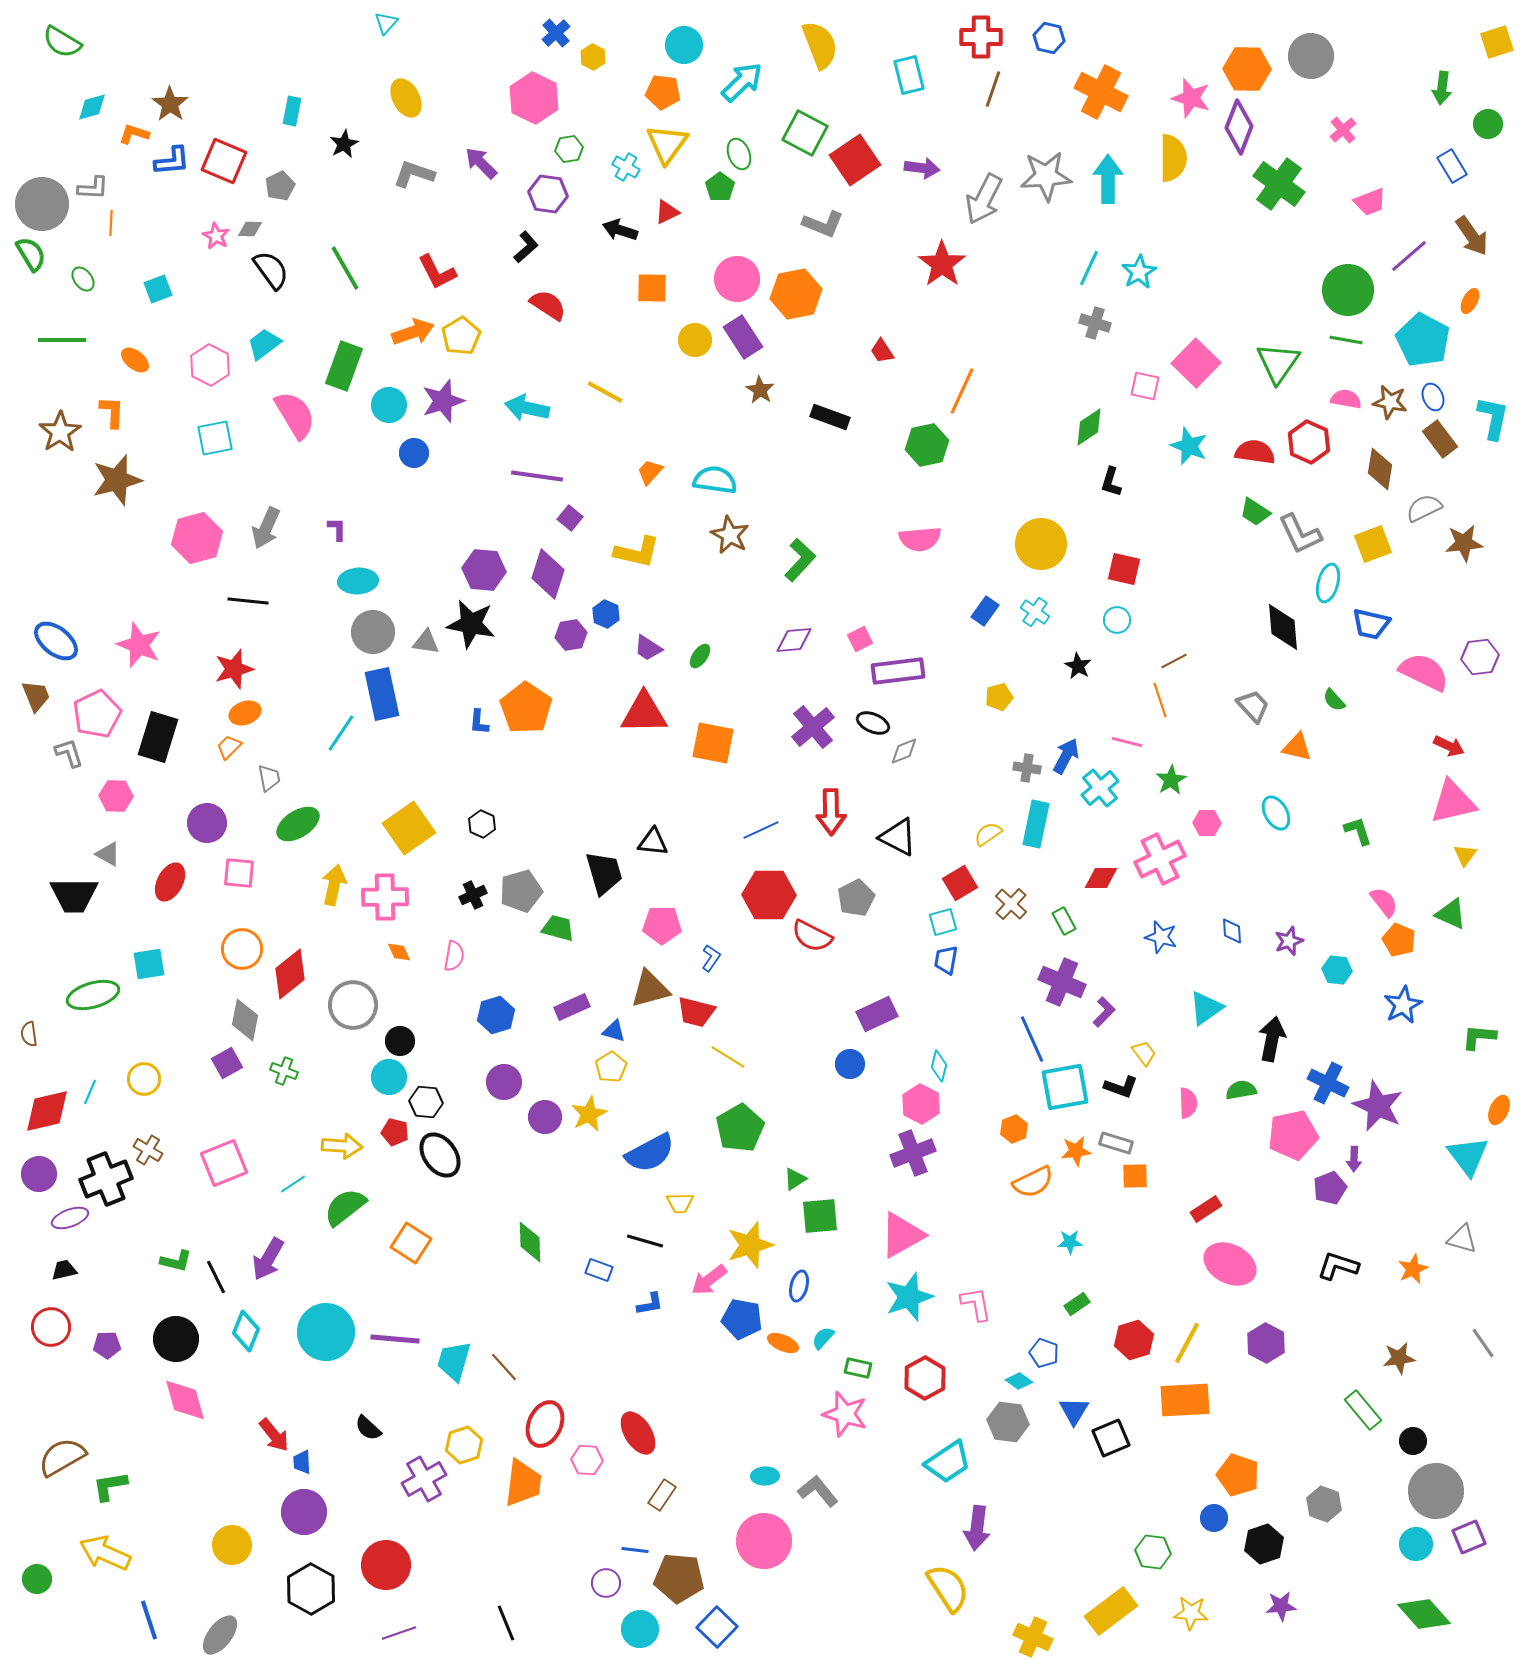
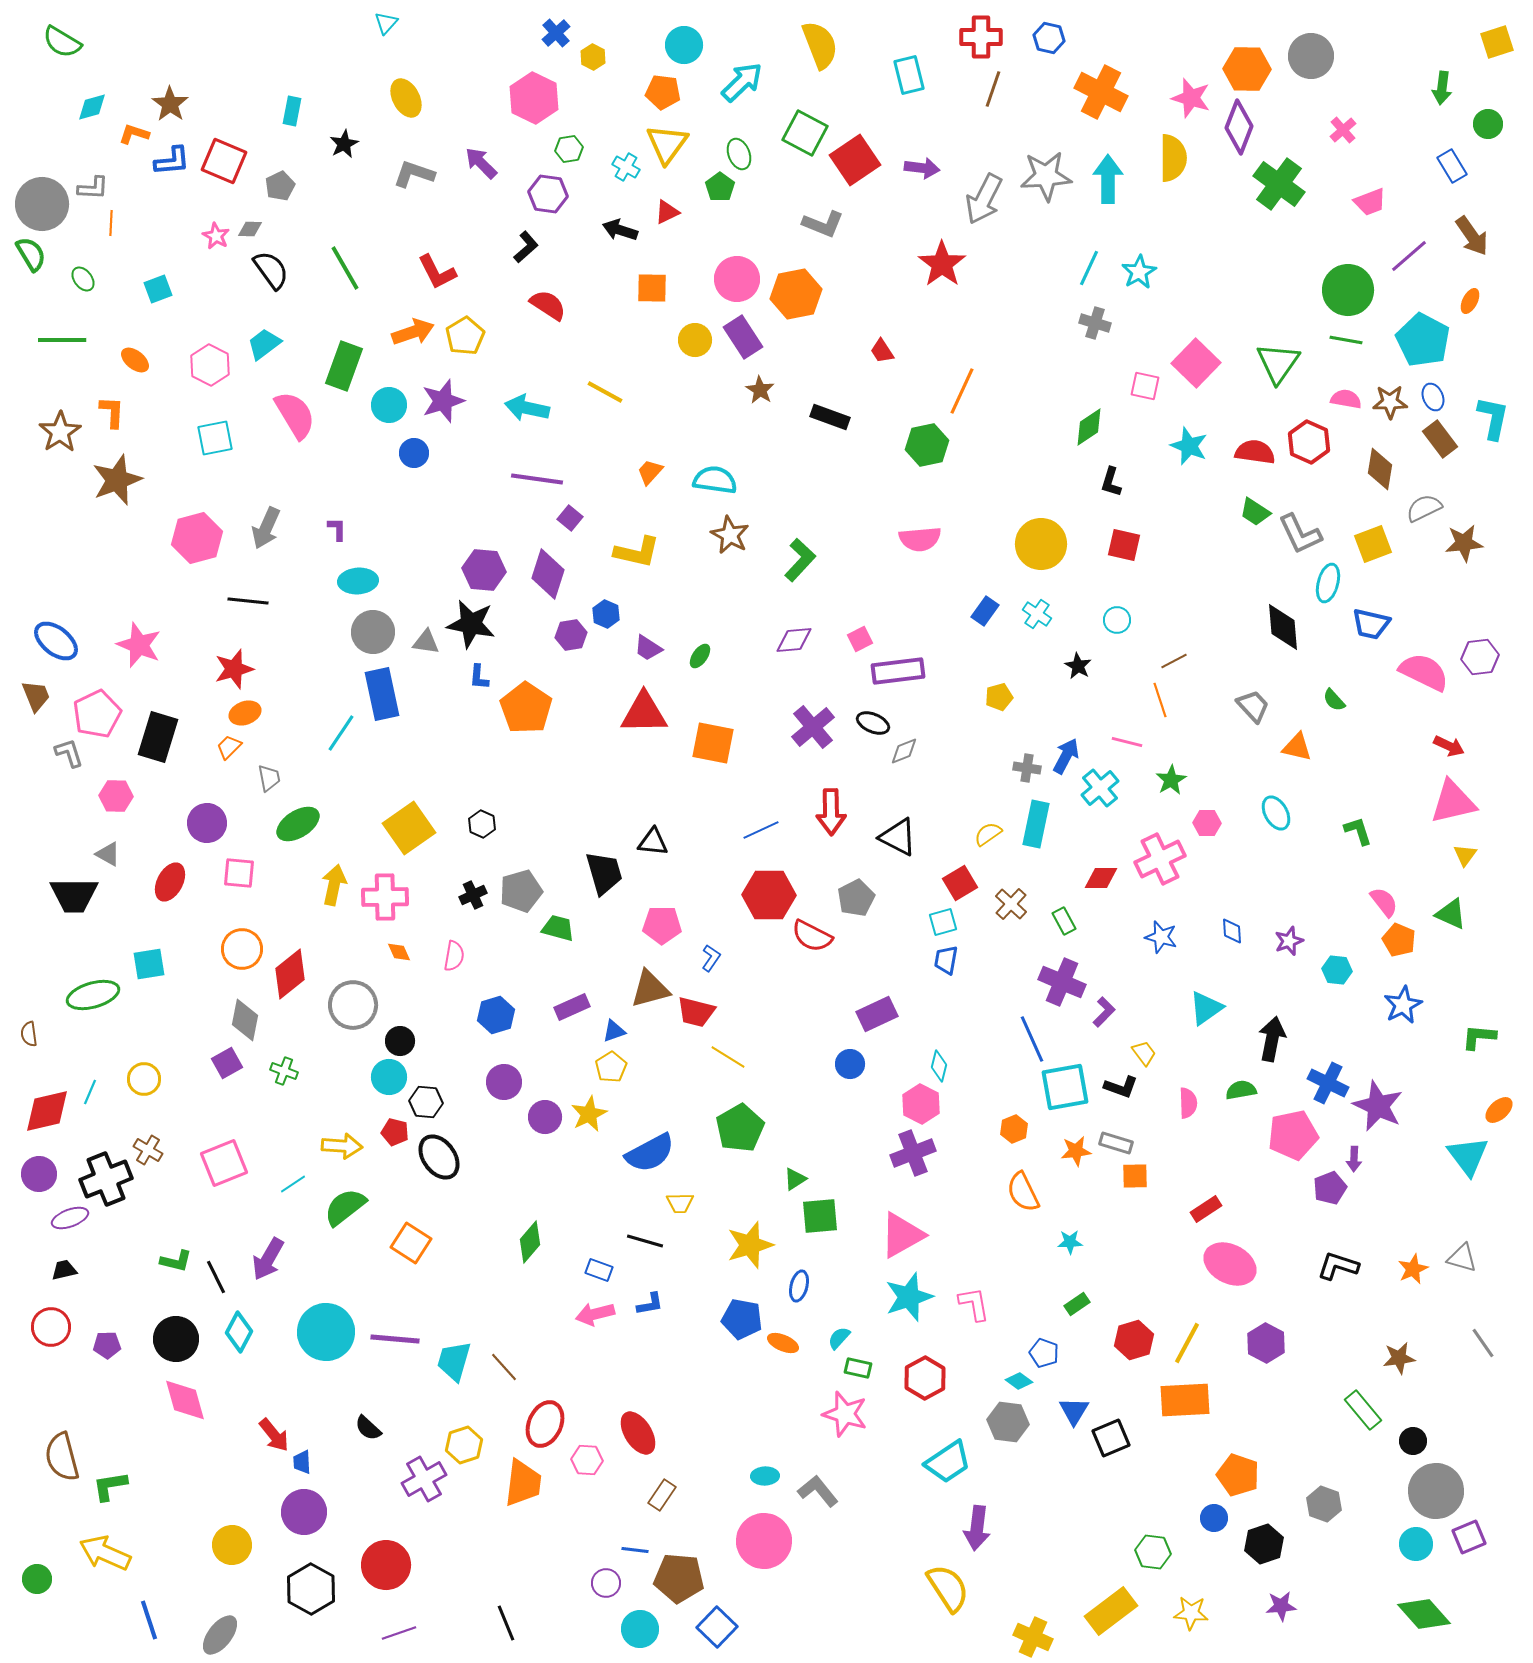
yellow pentagon at (461, 336): moved 4 px right
brown star at (1390, 402): rotated 12 degrees counterclockwise
purple line at (537, 476): moved 3 px down
brown star at (117, 480): rotated 6 degrees counterclockwise
red square at (1124, 569): moved 24 px up
cyan cross at (1035, 612): moved 2 px right, 2 px down
blue L-shape at (479, 722): moved 45 px up
blue triangle at (614, 1031): rotated 35 degrees counterclockwise
orange ellipse at (1499, 1110): rotated 24 degrees clockwise
black ellipse at (440, 1155): moved 1 px left, 2 px down
orange semicircle at (1033, 1182): moved 10 px left, 10 px down; rotated 90 degrees clockwise
gray triangle at (1462, 1239): moved 19 px down
green diamond at (530, 1242): rotated 42 degrees clockwise
pink arrow at (709, 1280): moved 114 px left, 34 px down; rotated 24 degrees clockwise
pink L-shape at (976, 1304): moved 2 px left
cyan diamond at (246, 1331): moved 7 px left, 1 px down; rotated 6 degrees clockwise
cyan semicircle at (823, 1338): moved 16 px right
brown semicircle at (62, 1457): rotated 75 degrees counterclockwise
